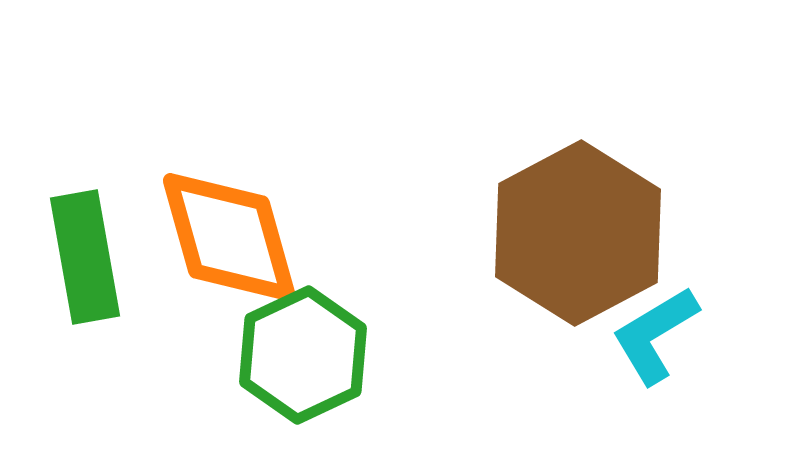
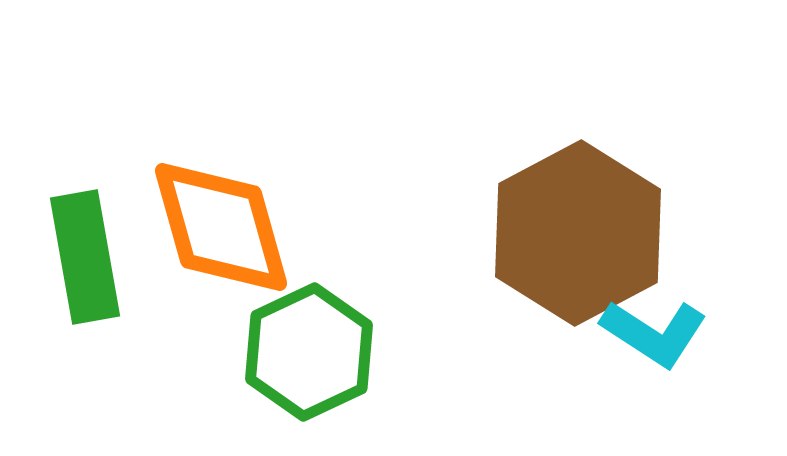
orange diamond: moved 8 px left, 10 px up
cyan L-shape: moved 1 px left, 2 px up; rotated 116 degrees counterclockwise
green hexagon: moved 6 px right, 3 px up
